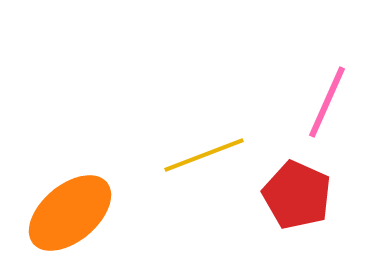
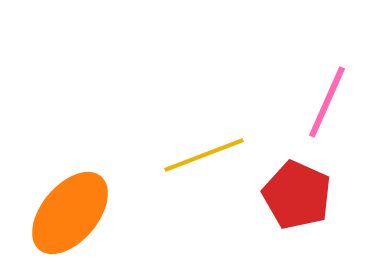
orange ellipse: rotated 10 degrees counterclockwise
